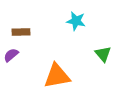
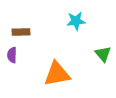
cyan star: rotated 18 degrees counterclockwise
purple semicircle: moved 1 px right; rotated 49 degrees counterclockwise
orange triangle: moved 2 px up
